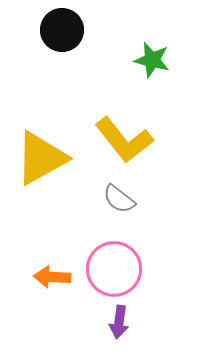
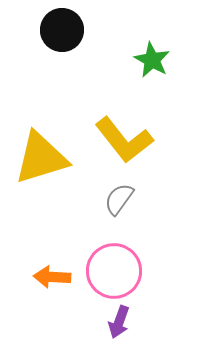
green star: rotated 15 degrees clockwise
yellow triangle: rotated 12 degrees clockwise
gray semicircle: rotated 88 degrees clockwise
pink circle: moved 2 px down
purple arrow: rotated 12 degrees clockwise
